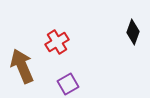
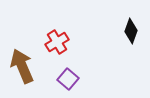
black diamond: moved 2 px left, 1 px up
purple square: moved 5 px up; rotated 20 degrees counterclockwise
